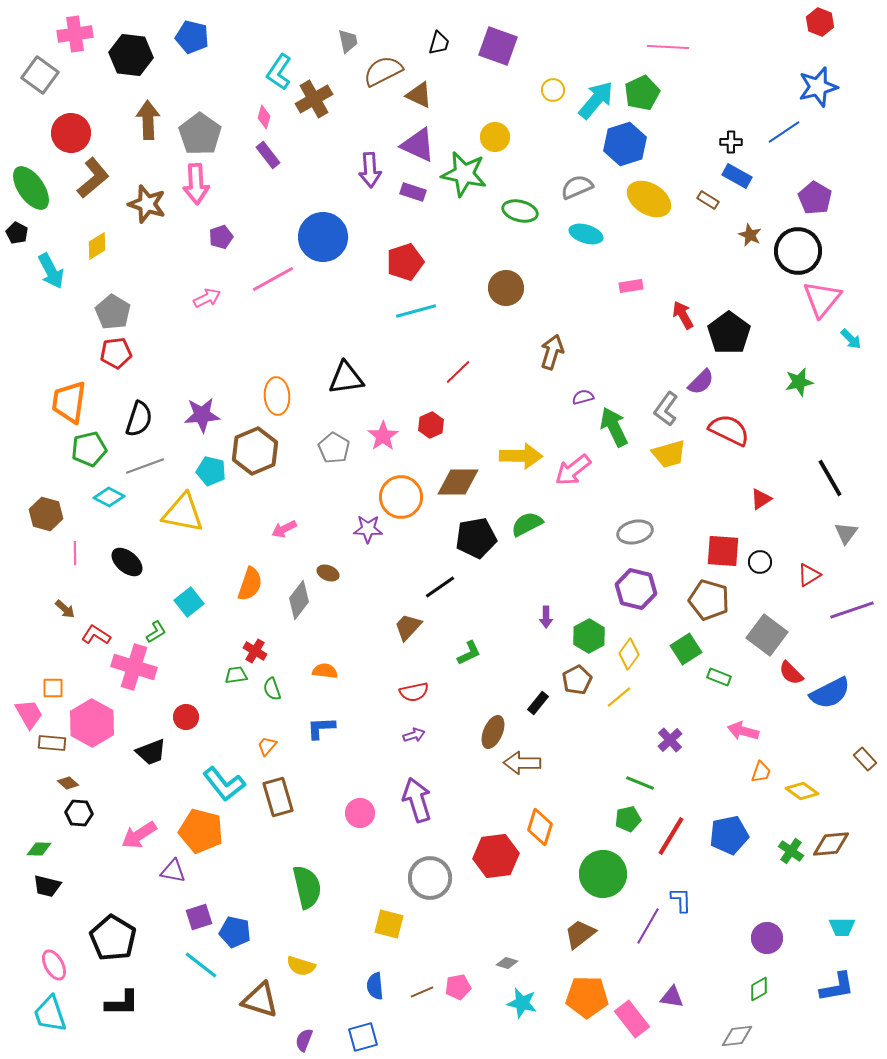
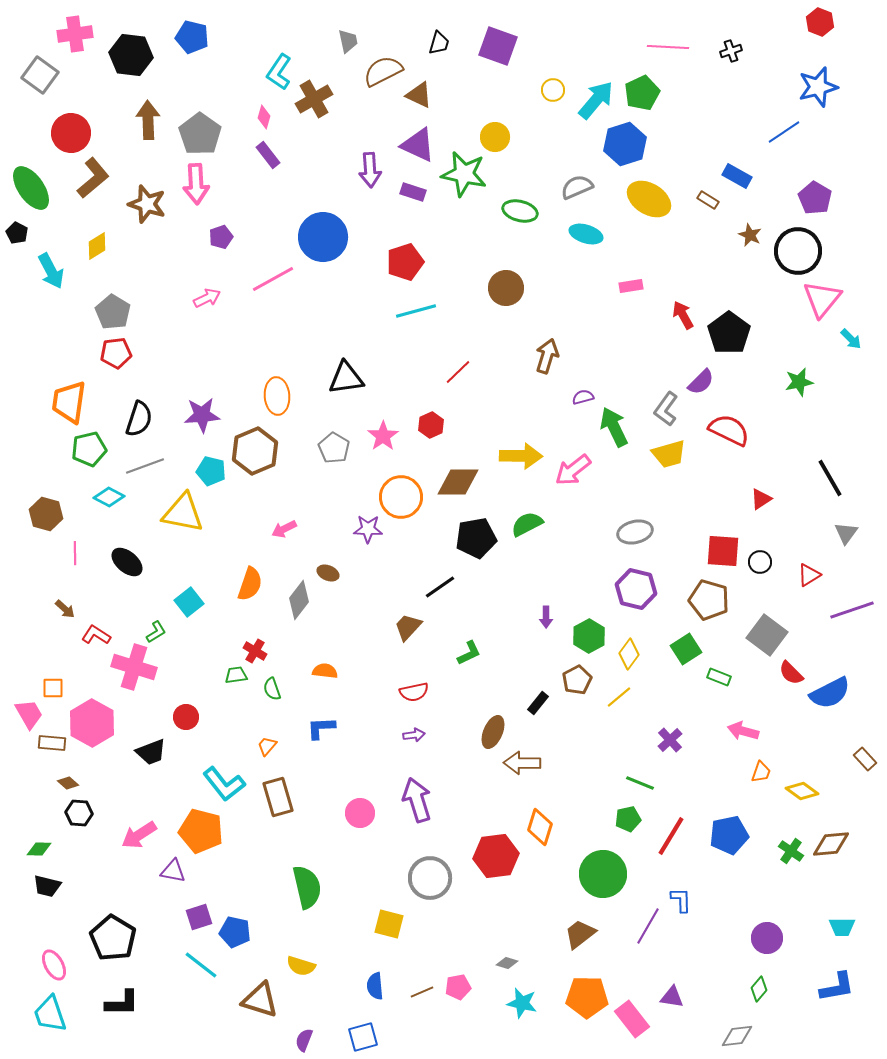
black cross at (731, 142): moved 91 px up; rotated 20 degrees counterclockwise
brown arrow at (552, 352): moved 5 px left, 4 px down
purple arrow at (414, 735): rotated 10 degrees clockwise
green diamond at (759, 989): rotated 20 degrees counterclockwise
